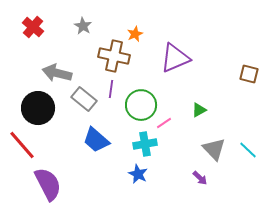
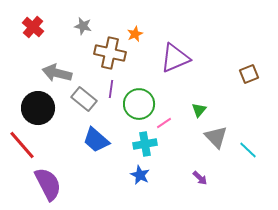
gray star: rotated 18 degrees counterclockwise
brown cross: moved 4 px left, 3 px up
brown square: rotated 36 degrees counterclockwise
green circle: moved 2 px left, 1 px up
green triangle: rotated 21 degrees counterclockwise
gray triangle: moved 2 px right, 12 px up
blue star: moved 2 px right, 1 px down
